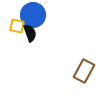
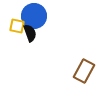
blue circle: moved 1 px right, 1 px down
